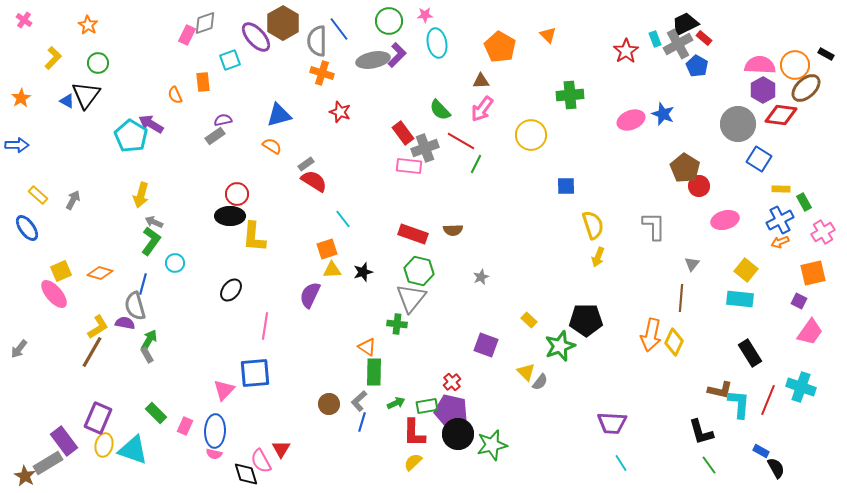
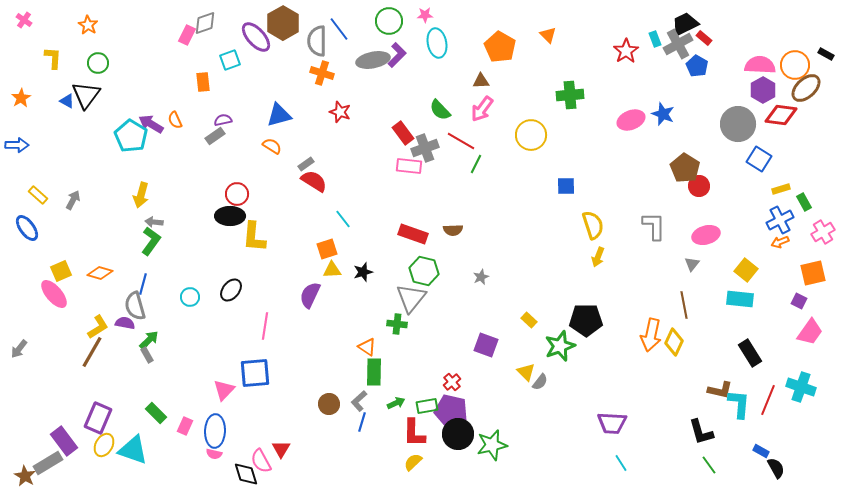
yellow L-shape at (53, 58): rotated 40 degrees counterclockwise
orange semicircle at (175, 95): moved 25 px down
yellow rectangle at (781, 189): rotated 18 degrees counterclockwise
pink ellipse at (725, 220): moved 19 px left, 15 px down
gray arrow at (154, 222): rotated 18 degrees counterclockwise
cyan circle at (175, 263): moved 15 px right, 34 px down
green hexagon at (419, 271): moved 5 px right
brown line at (681, 298): moved 3 px right, 7 px down; rotated 16 degrees counterclockwise
green arrow at (149, 340): rotated 15 degrees clockwise
yellow ellipse at (104, 445): rotated 15 degrees clockwise
